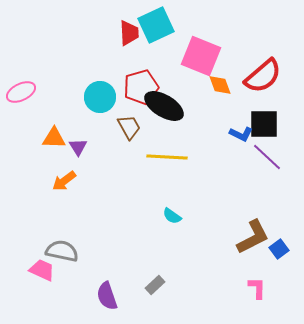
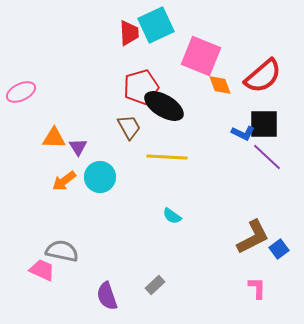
cyan circle: moved 80 px down
blue L-shape: moved 2 px right, 1 px up
